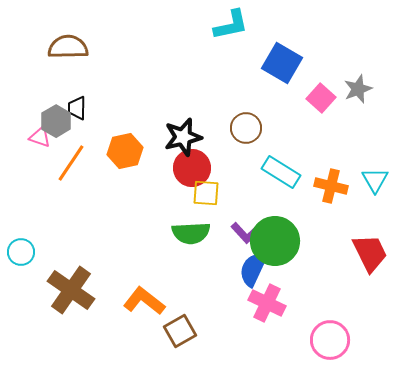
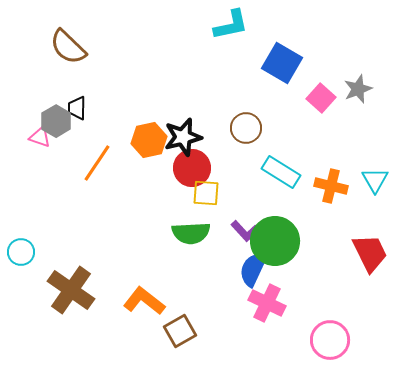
brown semicircle: rotated 135 degrees counterclockwise
orange hexagon: moved 24 px right, 11 px up
orange line: moved 26 px right
purple L-shape: moved 2 px up
